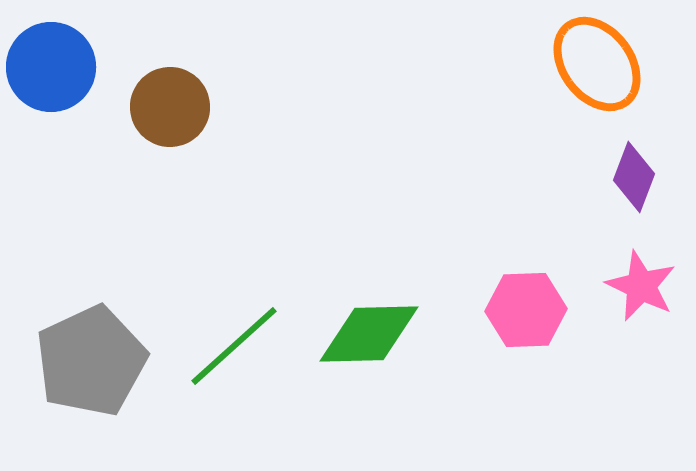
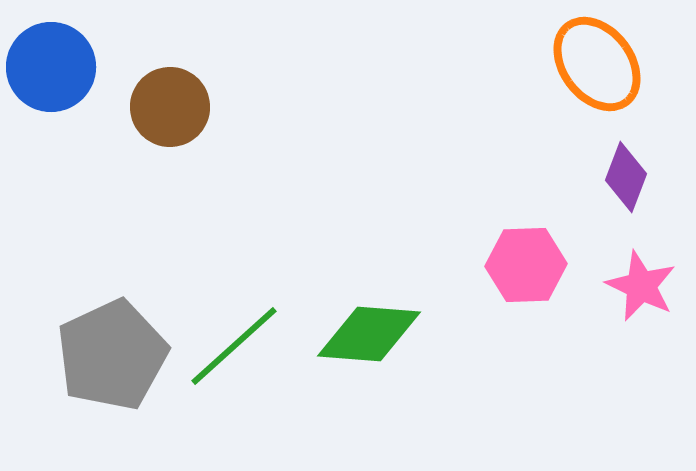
purple diamond: moved 8 px left
pink hexagon: moved 45 px up
green diamond: rotated 6 degrees clockwise
gray pentagon: moved 21 px right, 6 px up
